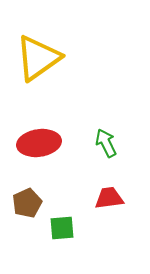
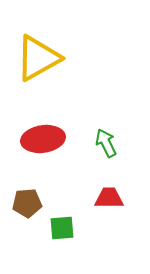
yellow triangle: rotated 6 degrees clockwise
red ellipse: moved 4 px right, 4 px up
red trapezoid: rotated 8 degrees clockwise
brown pentagon: rotated 20 degrees clockwise
